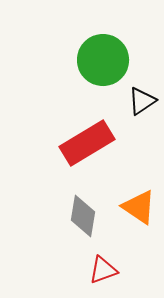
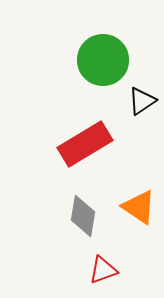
red rectangle: moved 2 px left, 1 px down
